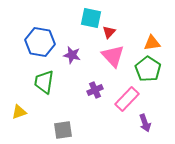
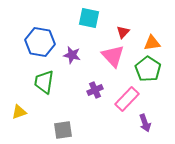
cyan square: moved 2 px left
red triangle: moved 14 px right
